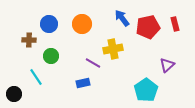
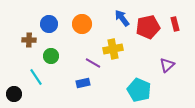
cyan pentagon: moved 7 px left; rotated 15 degrees counterclockwise
